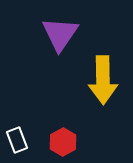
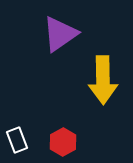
purple triangle: rotated 21 degrees clockwise
